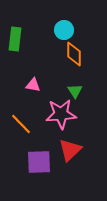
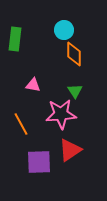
orange line: rotated 15 degrees clockwise
red triangle: rotated 10 degrees clockwise
